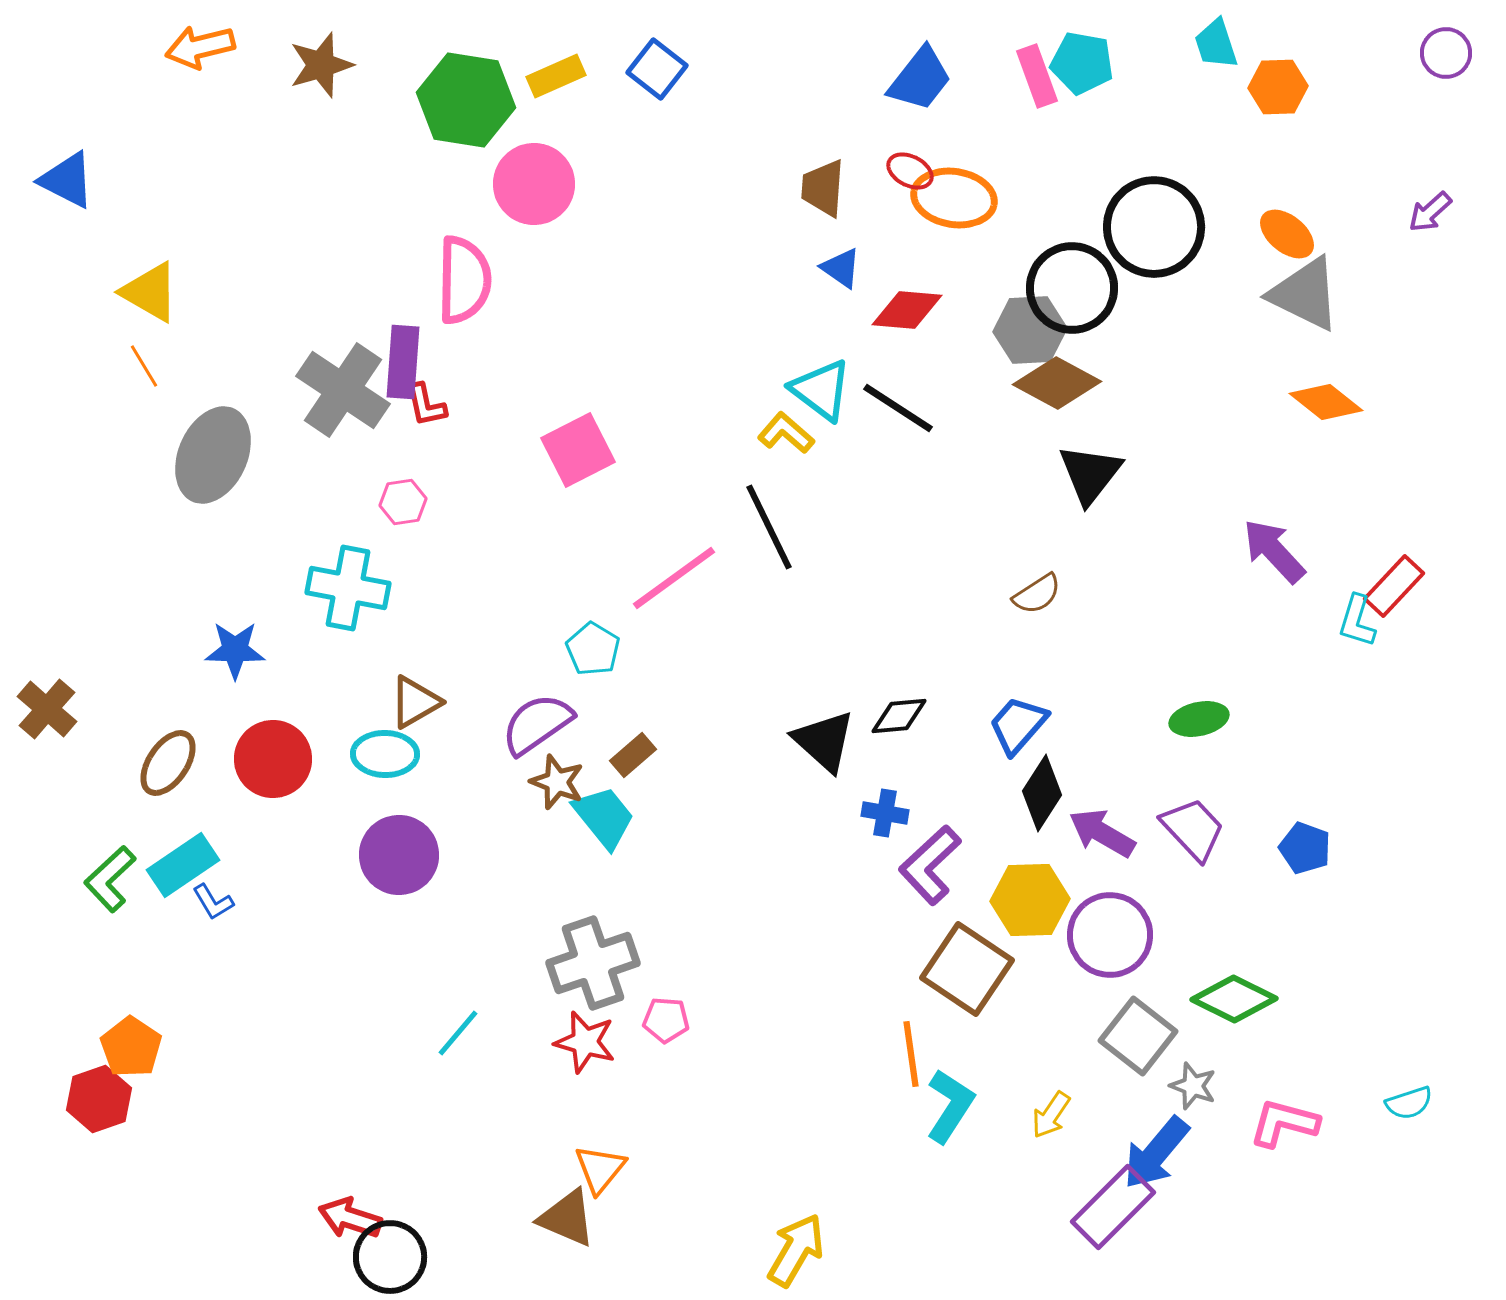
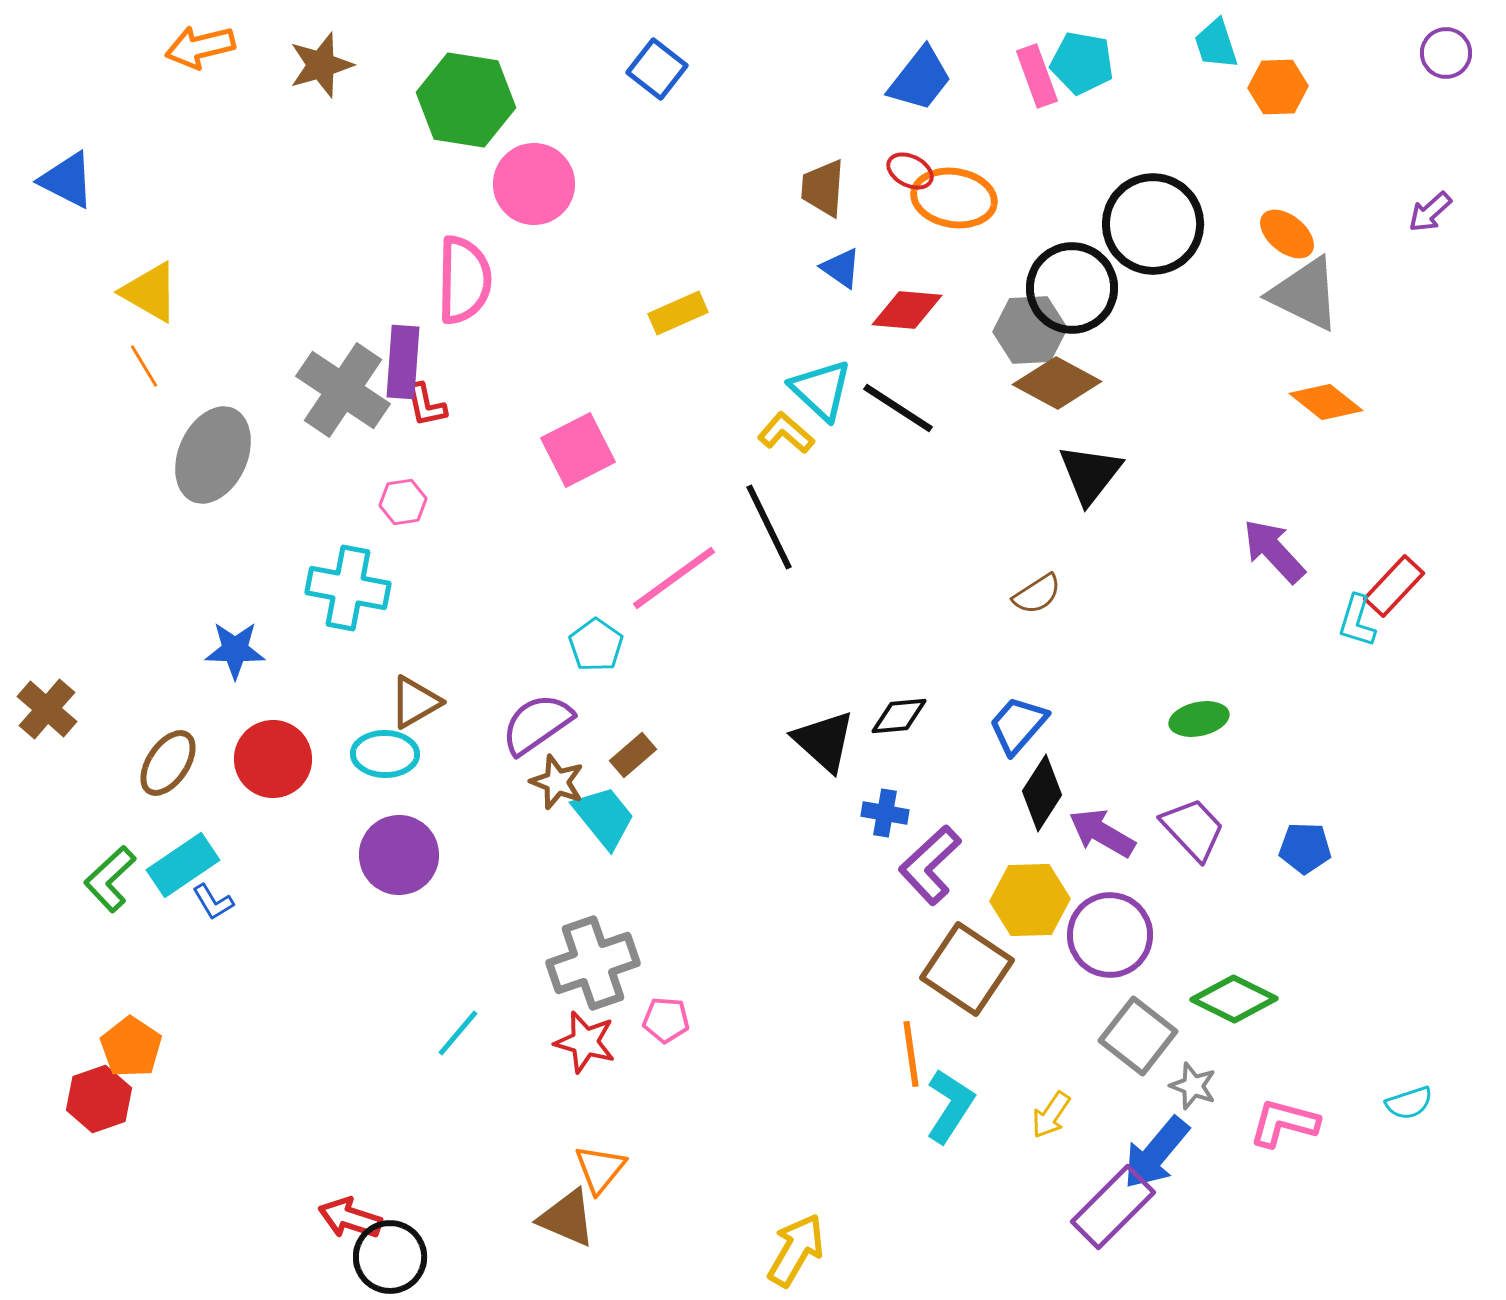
yellow rectangle at (556, 76): moved 122 px right, 237 px down
black circle at (1154, 227): moved 1 px left, 3 px up
cyan triangle at (821, 390): rotated 6 degrees clockwise
cyan pentagon at (593, 649): moved 3 px right, 4 px up; rotated 4 degrees clockwise
blue pentagon at (1305, 848): rotated 18 degrees counterclockwise
